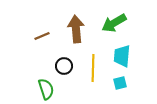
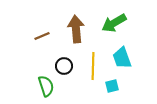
cyan trapezoid: moved 2 px down; rotated 25 degrees counterclockwise
yellow line: moved 2 px up
cyan square: moved 8 px left, 3 px down
green semicircle: moved 3 px up
